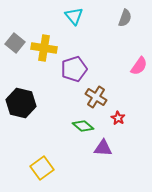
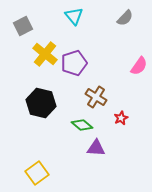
gray semicircle: rotated 24 degrees clockwise
gray square: moved 8 px right, 17 px up; rotated 24 degrees clockwise
yellow cross: moved 1 px right, 6 px down; rotated 30 degrees clockwise
purple pentagon: moved 6 px up
black hexagon: moved 20 px right
red star: moved 3 px right; rotated 16 degrees clockwise
green diamond: moved 1 px left, 1 px up
purple triangle: moved 7 px left
yellow square: moved 5 px left, 5 px down
